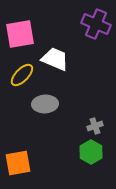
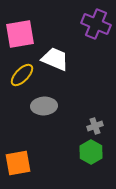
gray ellipse: moved 1 px left, 2 px down
